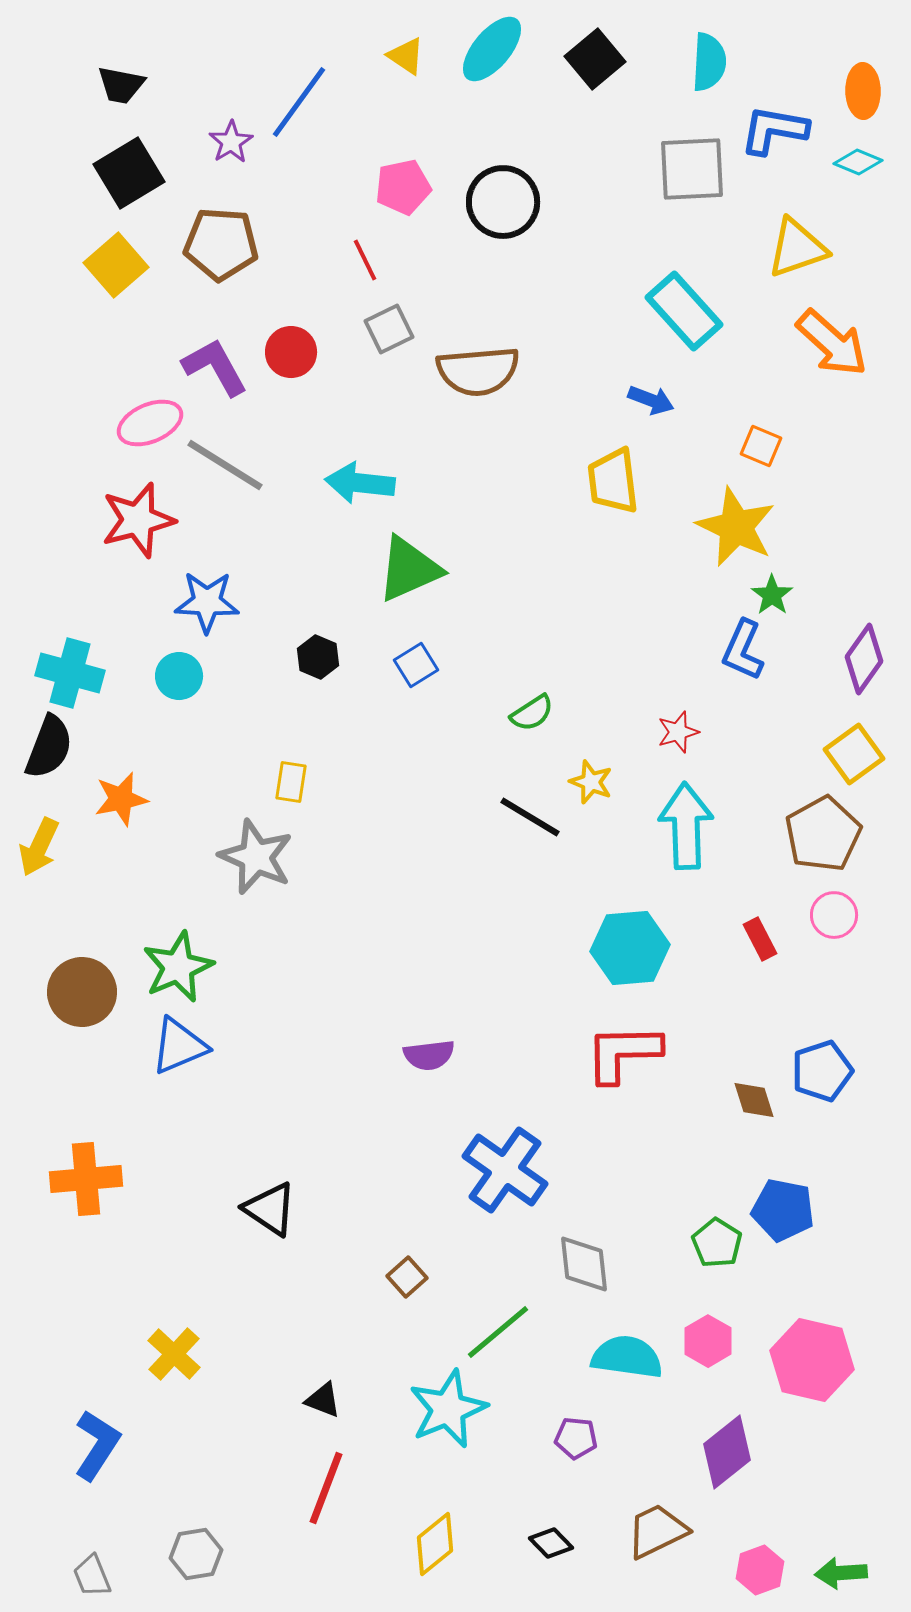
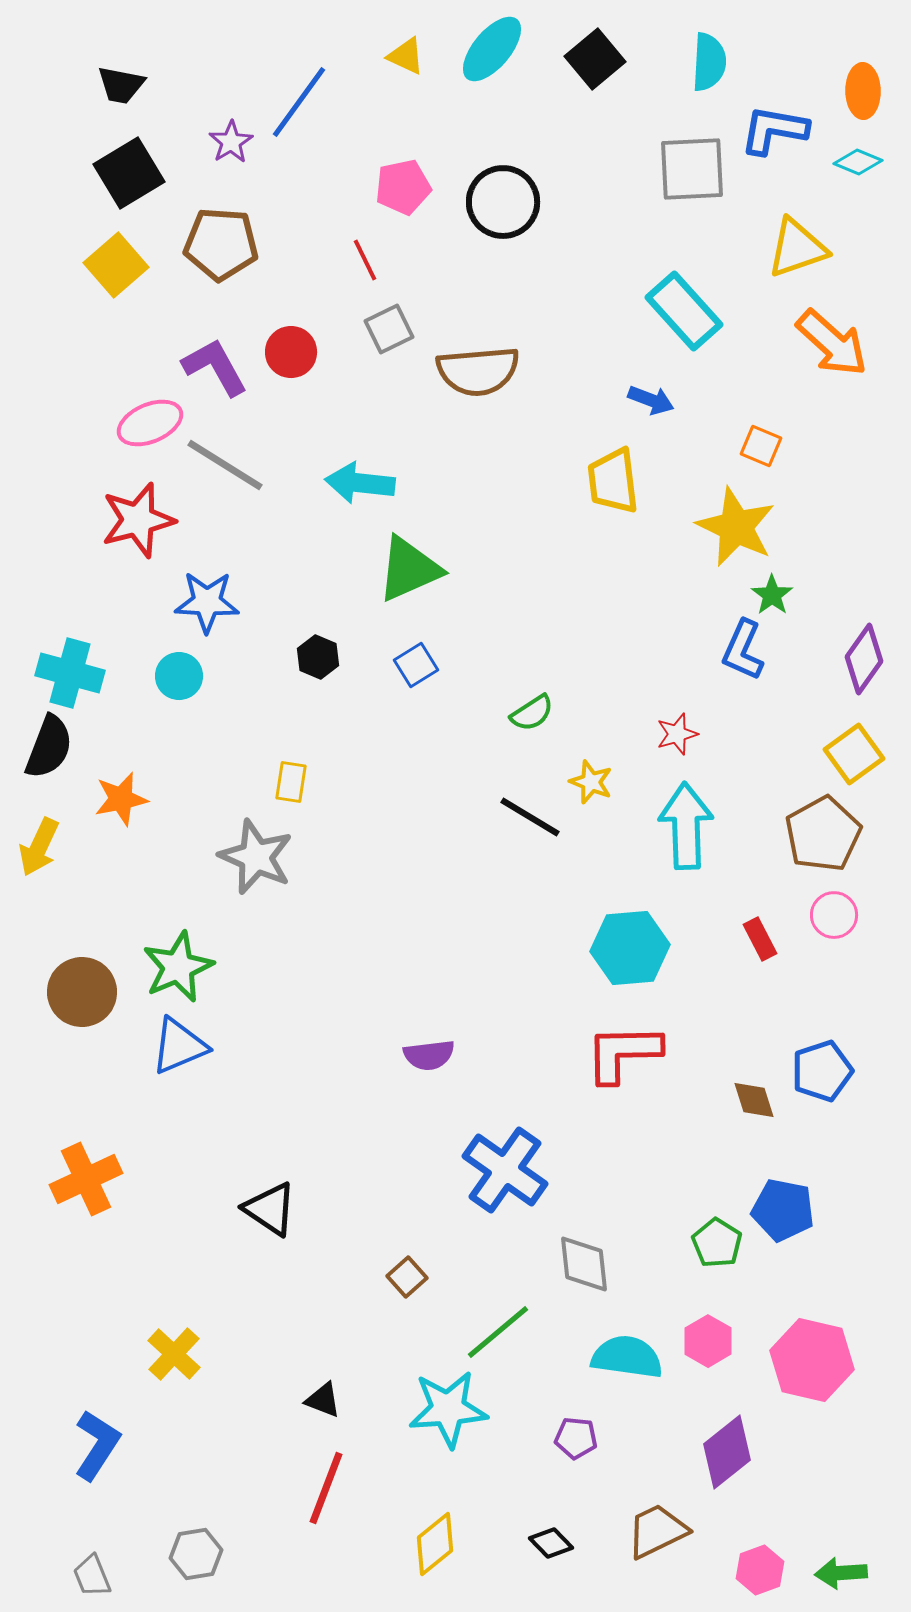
yellow triangle at (406, 56): rotated 9 degrees counterclockwise
red star at (678, 732): moved 1 px left, 2 px down
orange cross at (86, 1179): rotated 20 degrees counterclockwise
cyan star at (448, 1409): rotated 18 degrees clockwise
